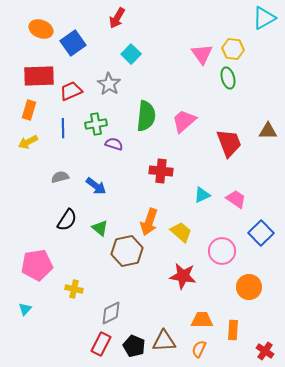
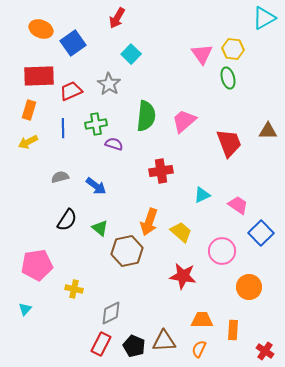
red cross at (161, 171): rotated 15 degrees counterclockwise
pink trapezoid at (236, 199): moved 2 px right, 6 px down
